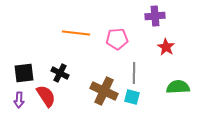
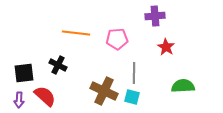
black cross: moved 2 px left, 8 px up
green semicircle: moved 5 px right, 1 px up
red semicircle: moved 1 px left; rotated 15 degrees counterclockwise
